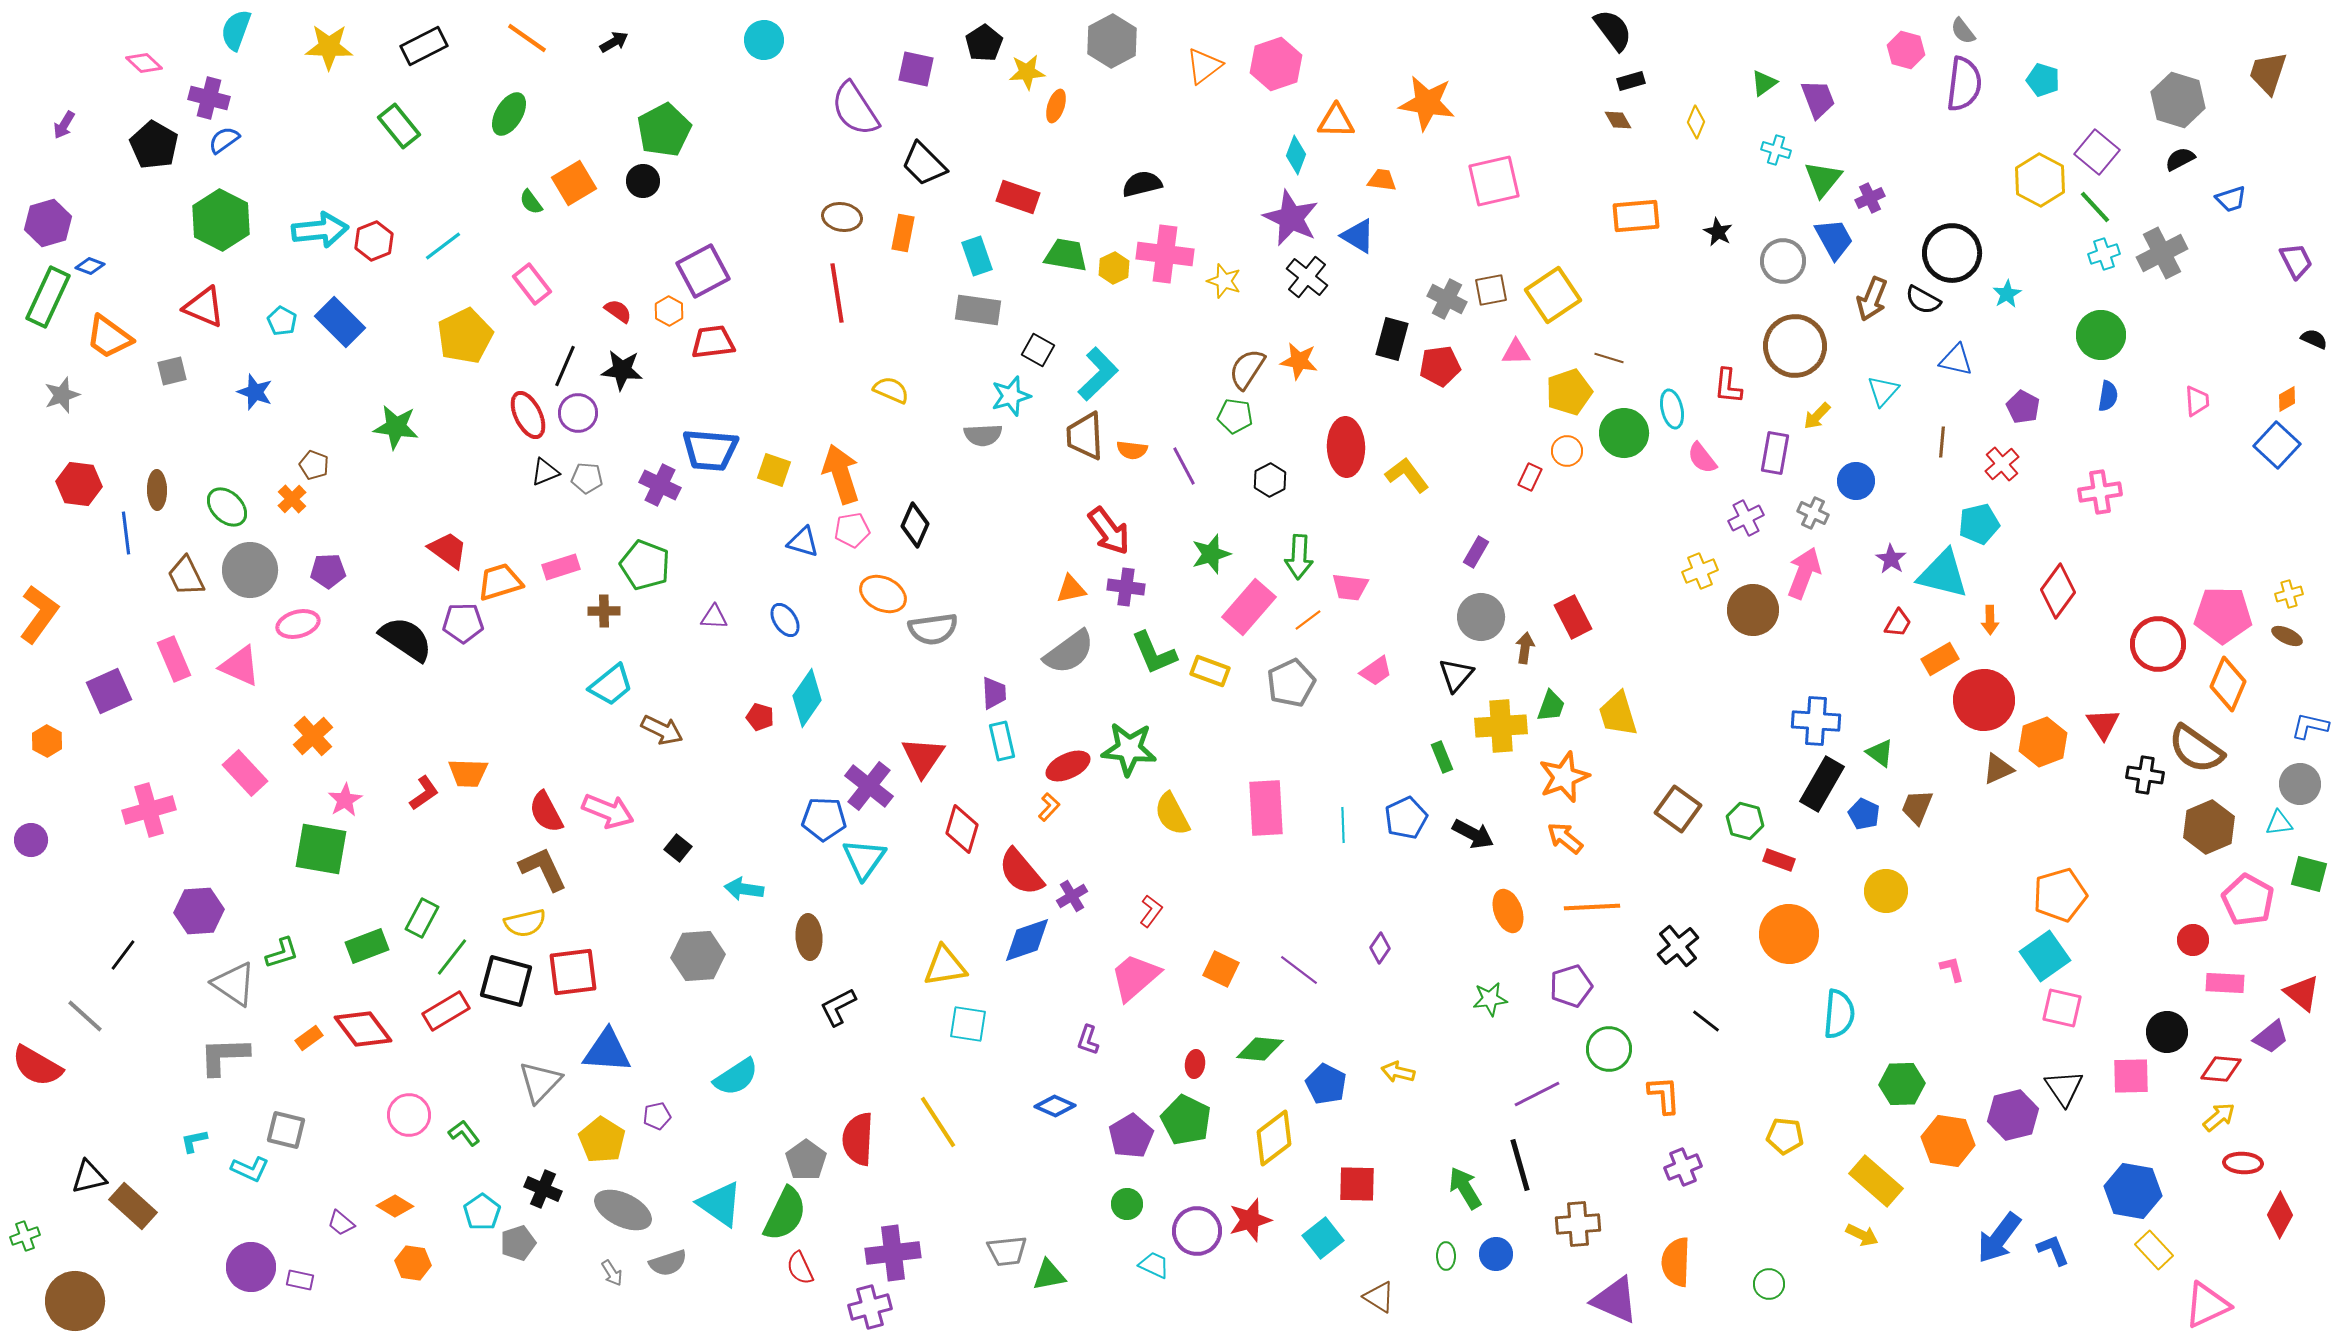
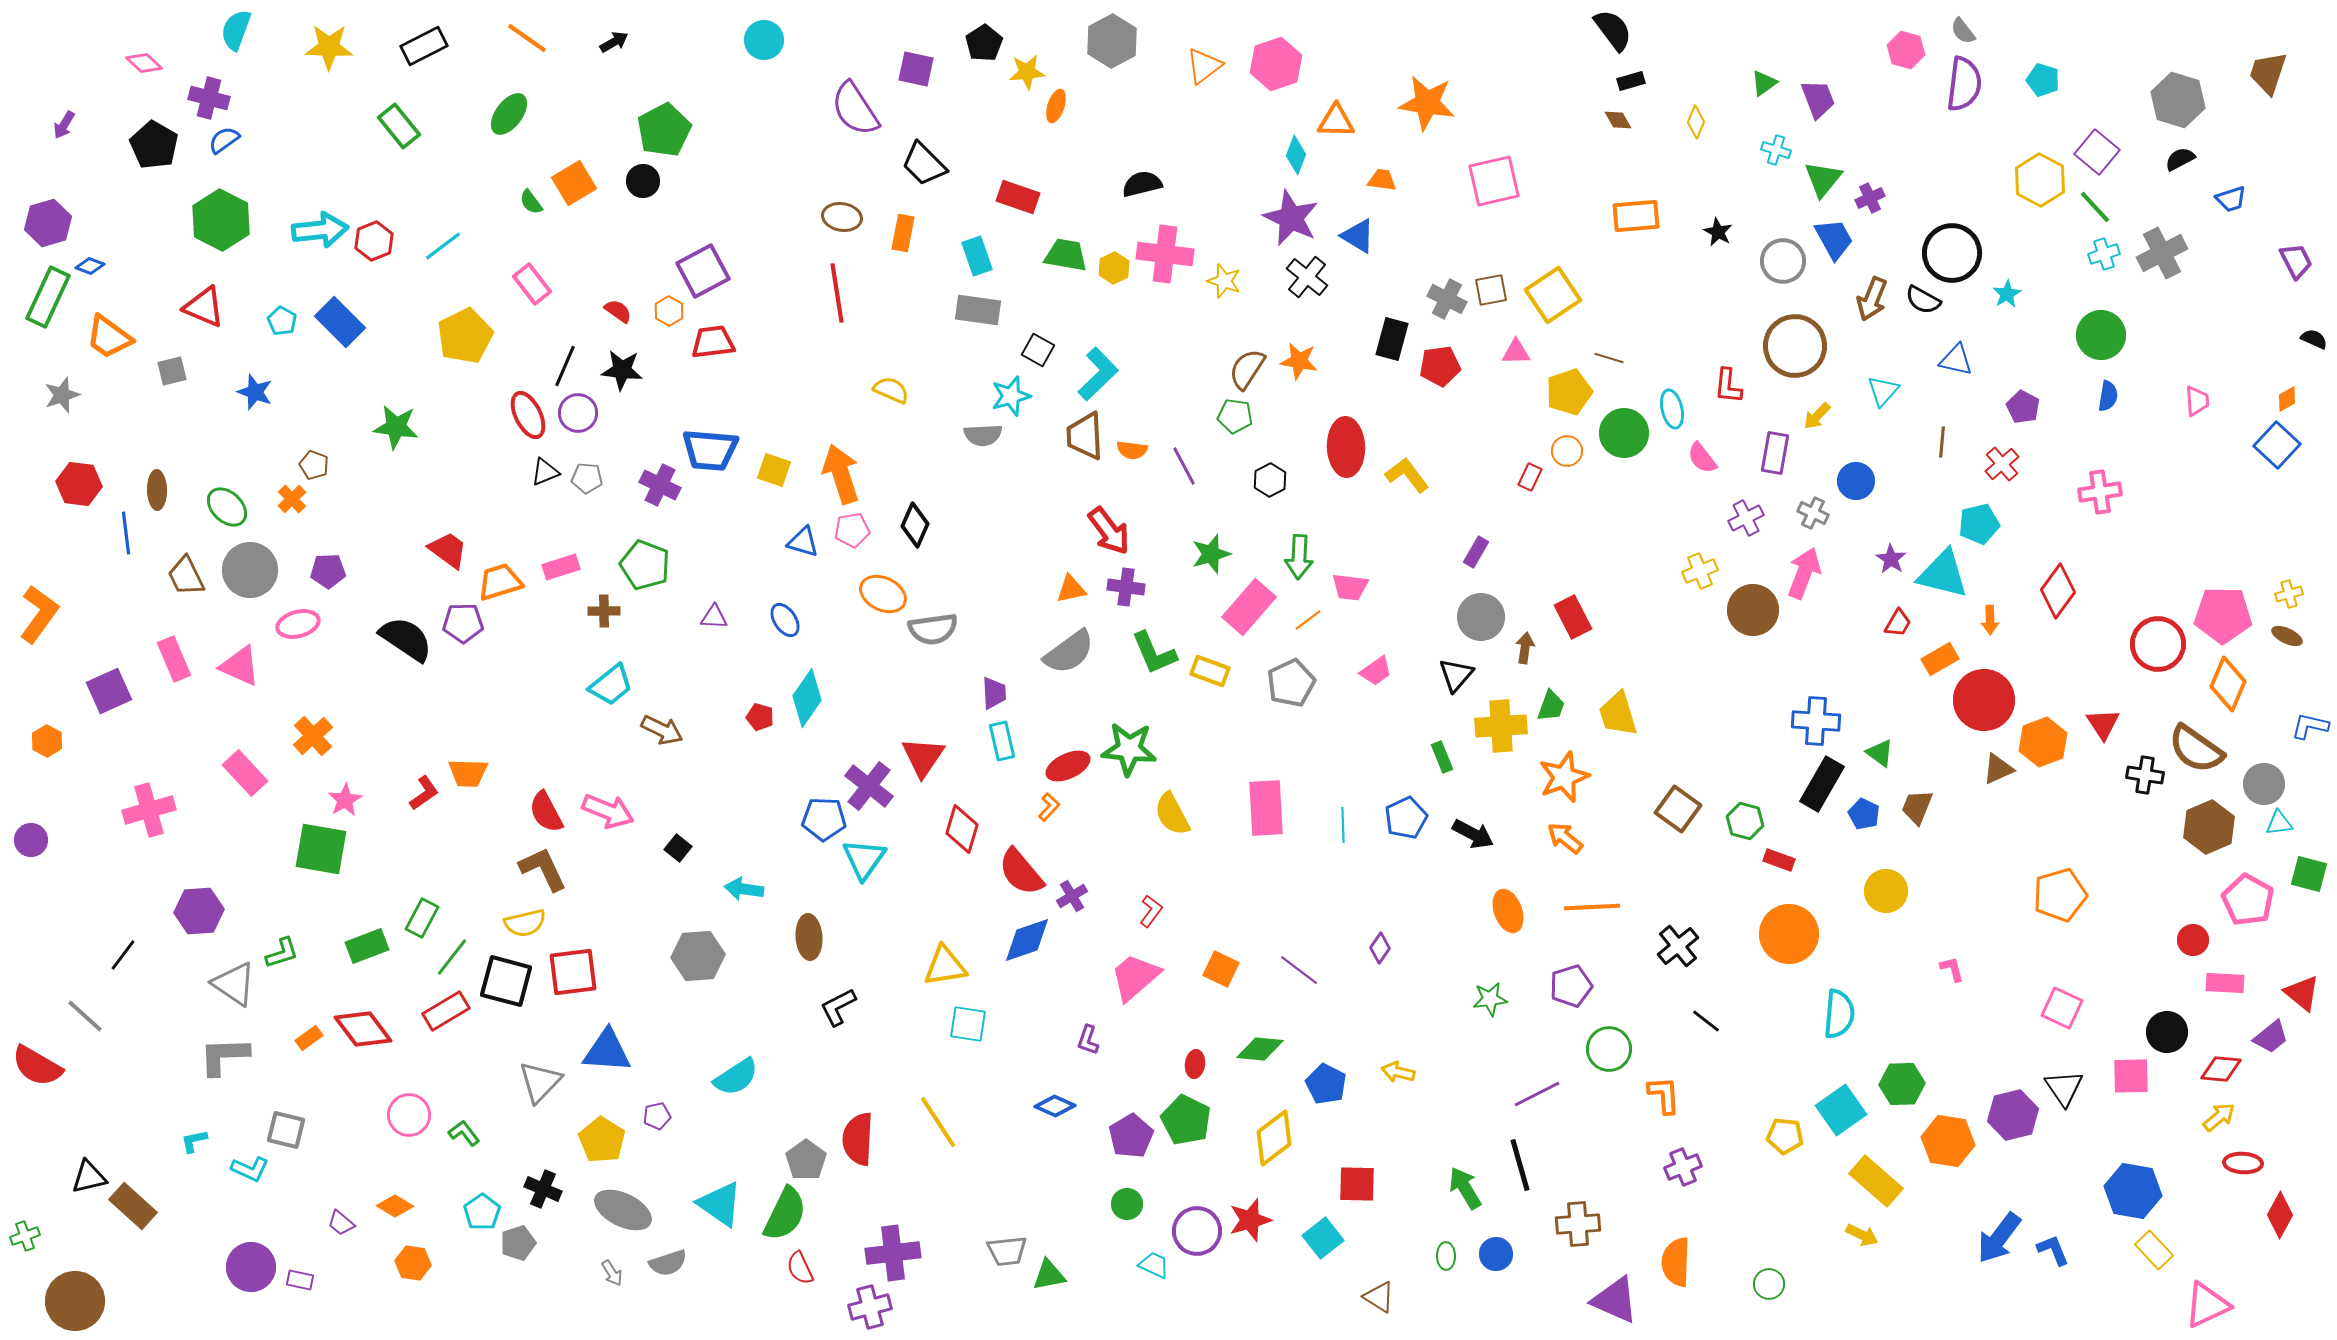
green ellipse at (509, 114): rotated 6 degrees clockwise
gray circle at (2300, 784): moved 36 px left
cyan square at (2045, 956): moved 204 px left, 154 px down
pink square at (2062, 1008): rotated 12 degrees clockwise
